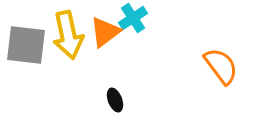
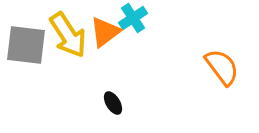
yellow arrow: rotated 21 degrees counterclockwise
orange semicircle: moved 1 px right, 1 px down
black ellipse: moved 2 px left, 3 px down; rotated 10 degrees counterclockwise
